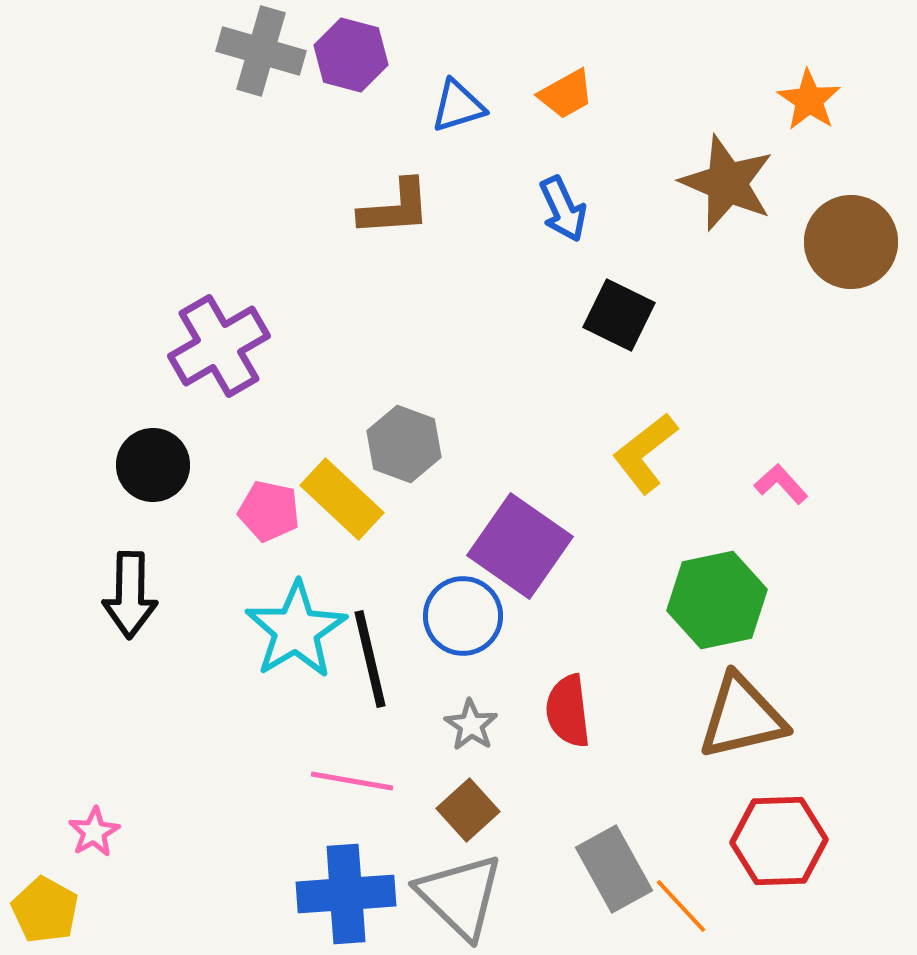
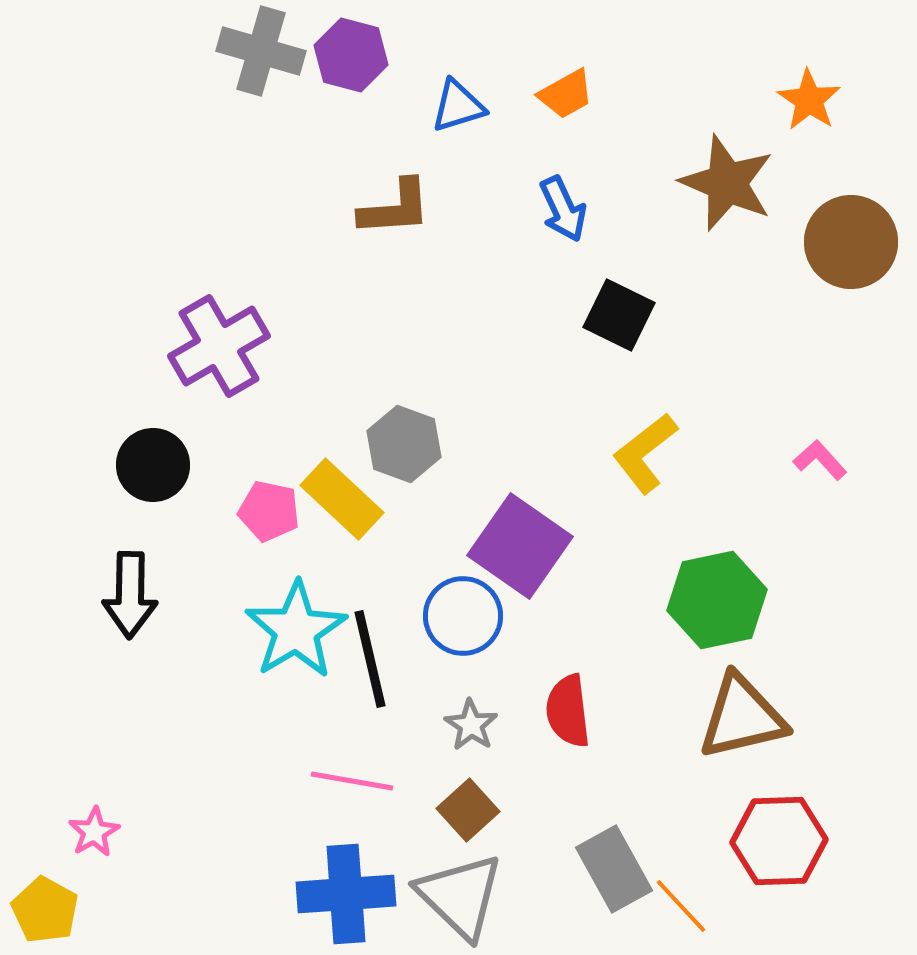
pink L-shape: moved 39 px right, 24 px up
